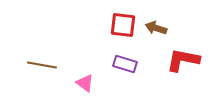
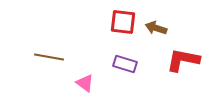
red square: moved 3 px up
brown line: moved 7 px right, 8 px up
